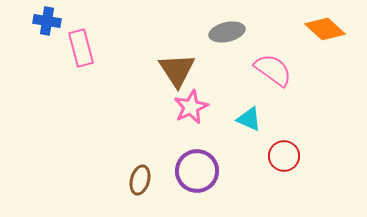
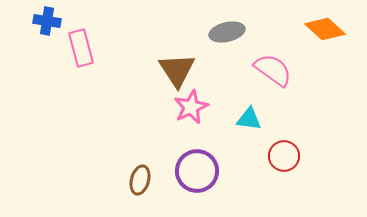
cyan triangle: rotated 16 degrees counterclockwise
